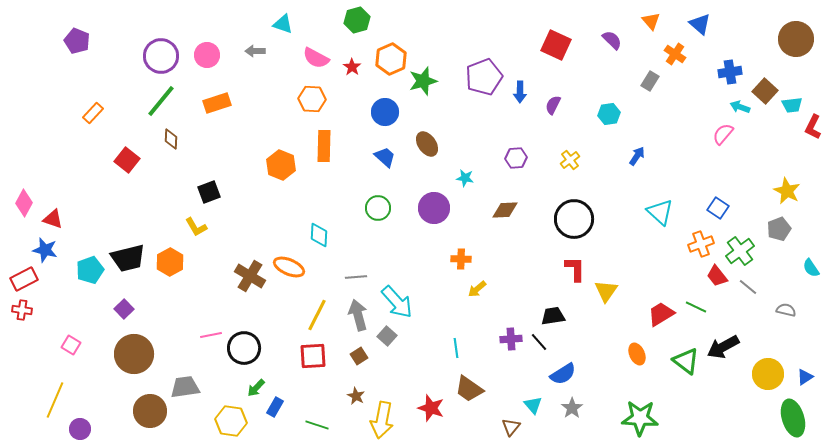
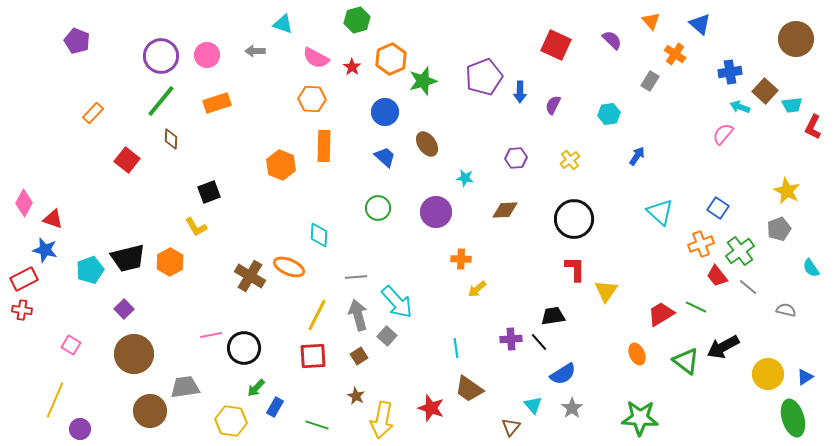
purple circle at (434, 208): moved 2 px right, 4 px down
